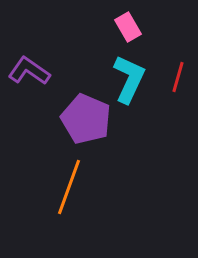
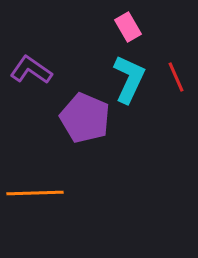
purple L-shape: moved 2 px right, 1 px up
red line: moved 2 px left; rotated 40 degrees counterclockwise
purple pentagon: moved 1 px left, 1 px up
orange line: moved 34 px left, 6 px down; rotated 68 degrees clockwise
